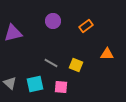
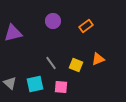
orange triangle: moved 9 px left, 5 px down; rotated 24 degrees counterclockwise
gray line: rotated 24 degrees clockwise
